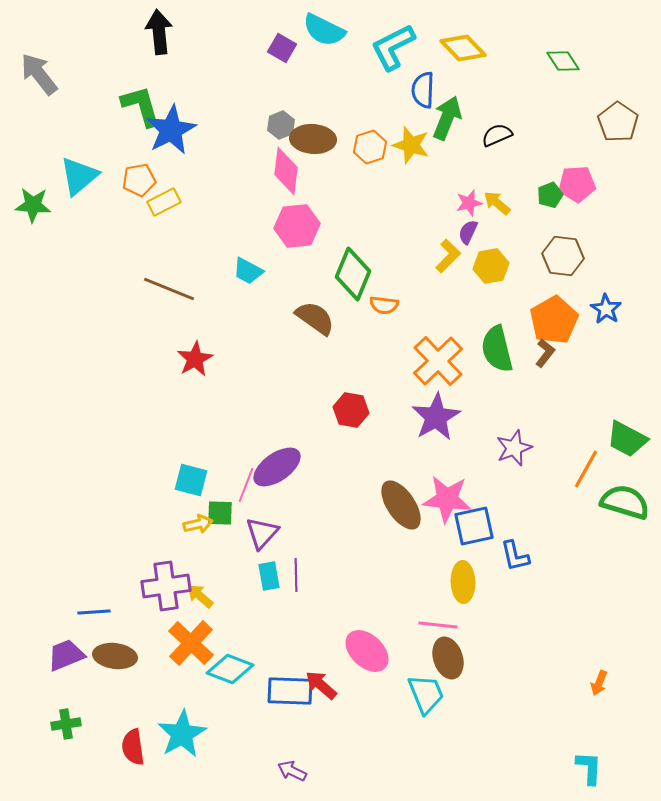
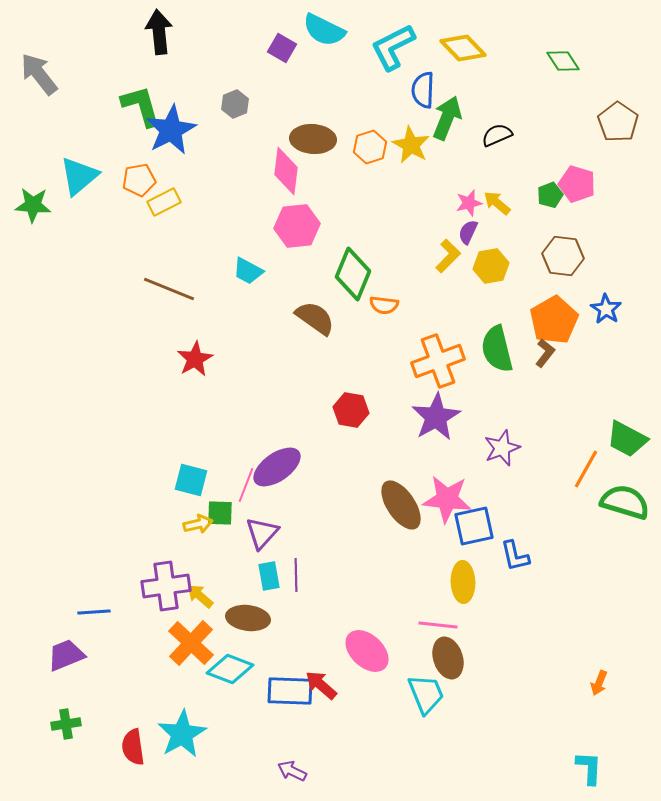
gray hexagon at (281, 125): moved 46 px left, 21 px up
yellow star at (411, 145): rotated 12 degrees clockwise
pink pentagon at (577, 184): rotated 21 degrees clockwise
orange cross at (438, 361): rotated 24 degrees clockwise
purple star at (514, 448): moved 12 px left
brown ellipse at (115, 656): moved 133 px right, 38 px up
